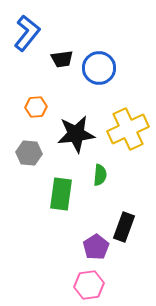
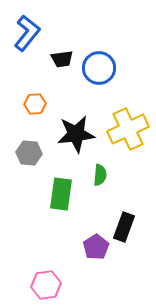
orange hexagon: moved 1 px left, 3 px up
pink hexagon: moved 43 px left
